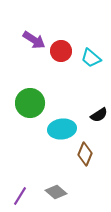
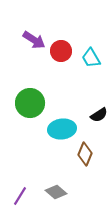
cyan trapezoid: rotated 20 degrees clockwise
